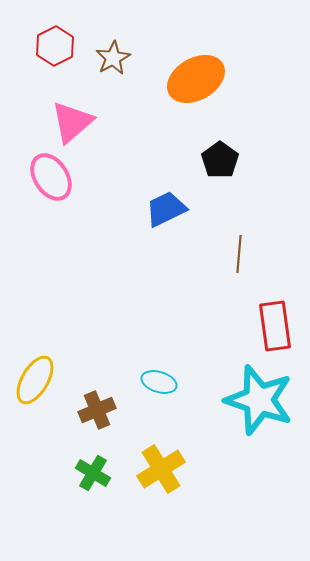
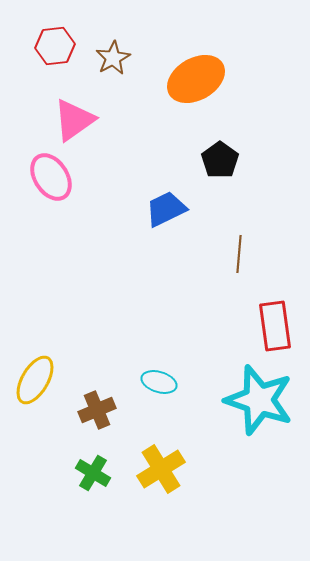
red hexagon: rotated 21 degrees clockwise
pink triangle: moved 2 px right, 2 px up; rotated 6 degrees clockwise
